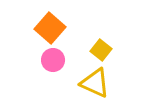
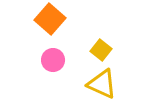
orange square: moved 9 px up
yellow triangle: moved 7 px right, 1 px down
